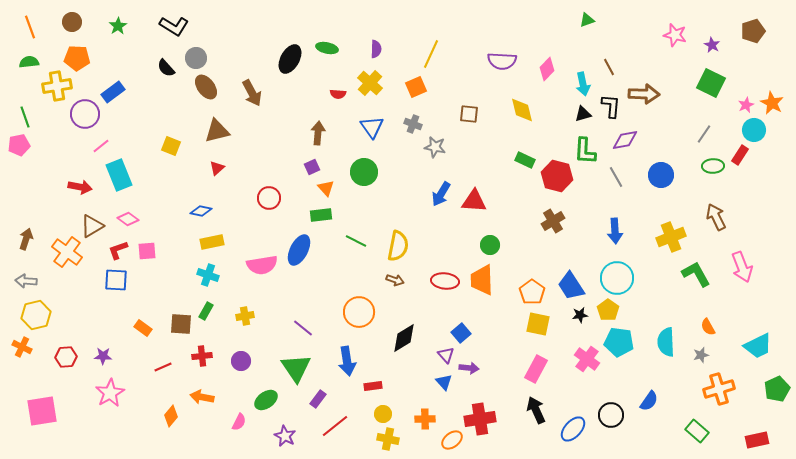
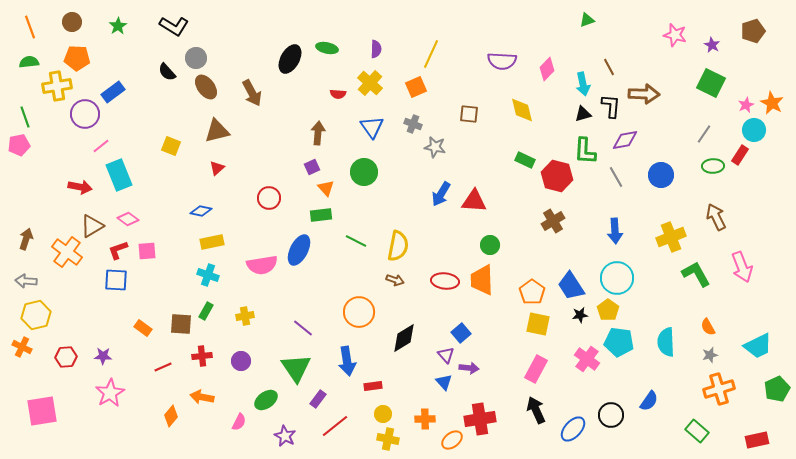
black semicircle at (166, 68): moved 1 px right, 4 px down
gray star at (701, 355): moved 9 px right
